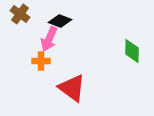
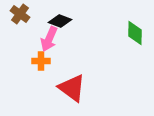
green diamond: moved 3 px right, 18 px up
